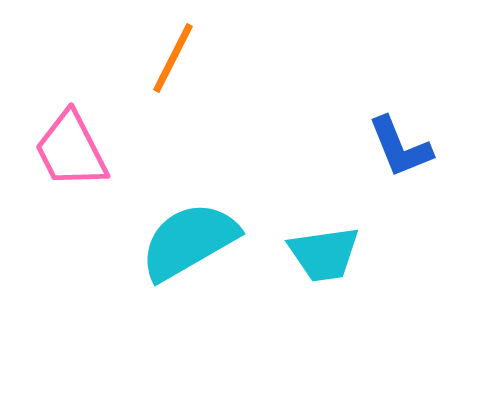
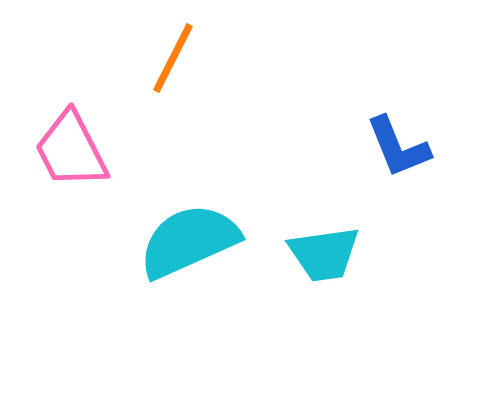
blue L-shape: moved 2 px left
cyan semicircle: rotated 6 degrees clockwise
